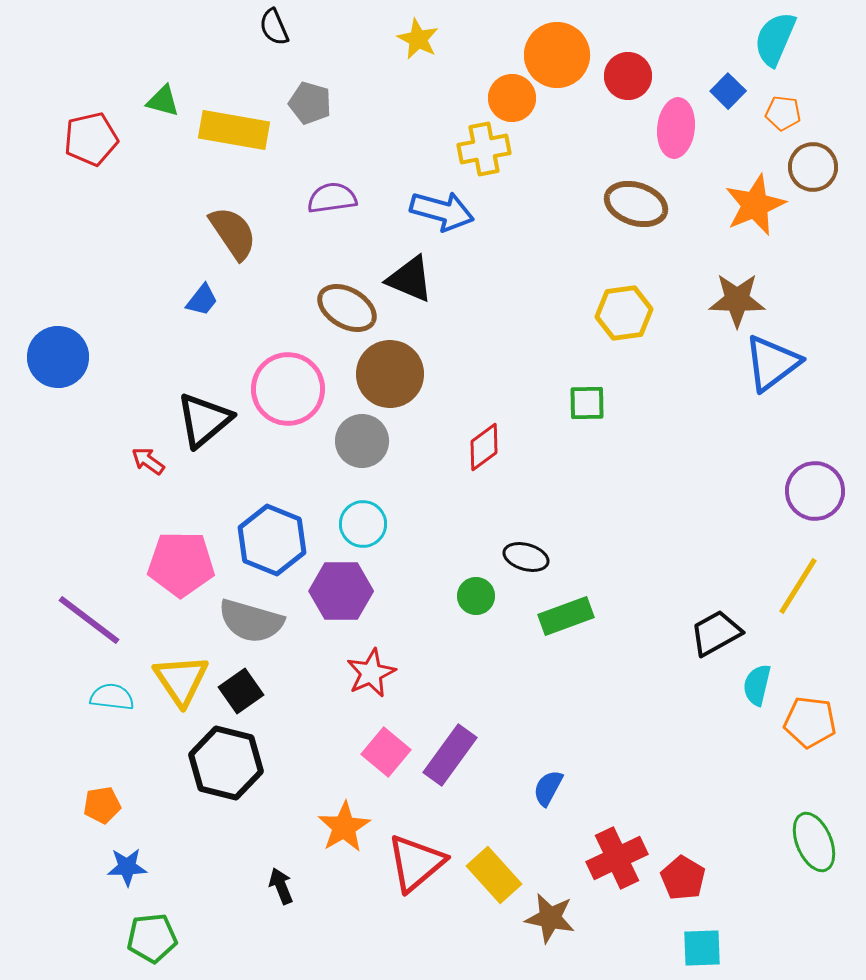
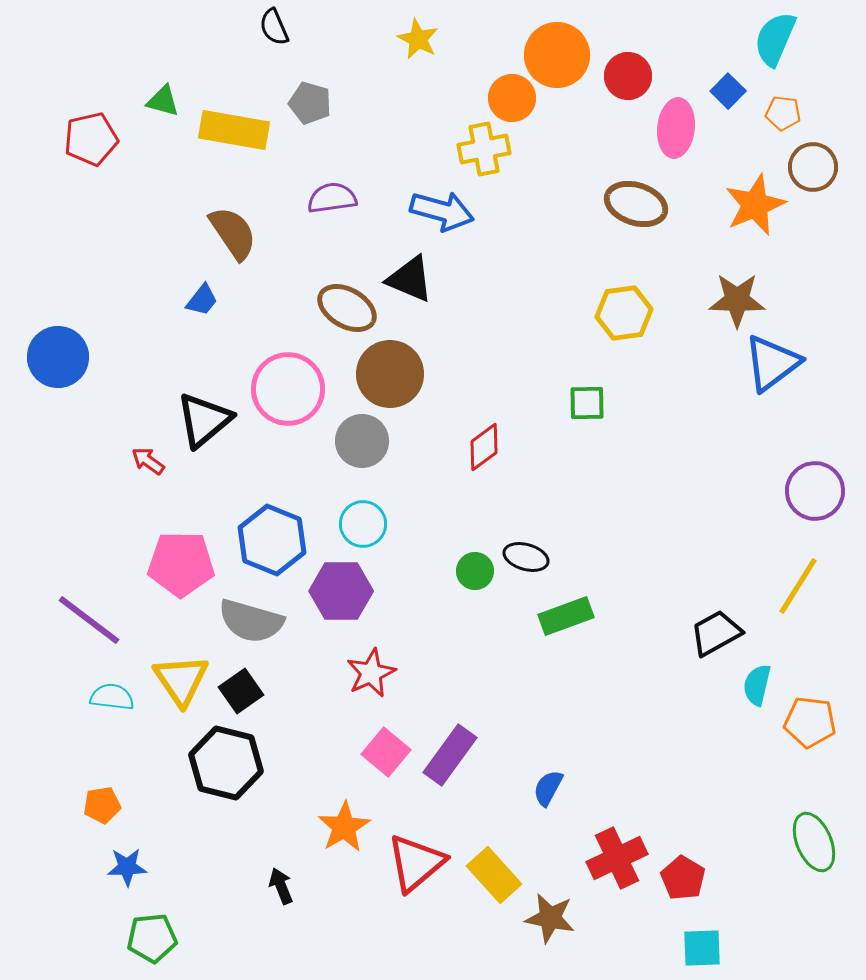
green circle at (476, 596): moved 1 px left, 25 px up
